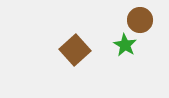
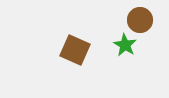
brown square: rotated 24 degrees counterclockwise
